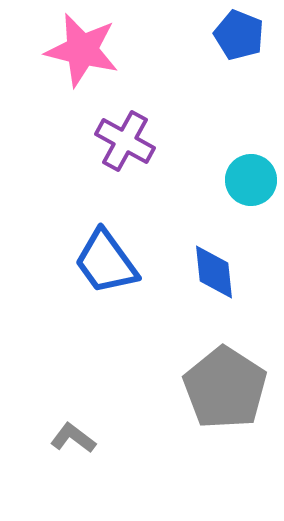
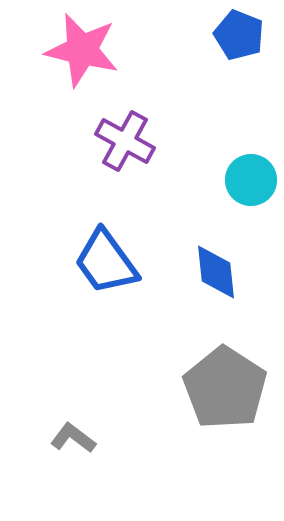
blue diamond: moved 2 px right
